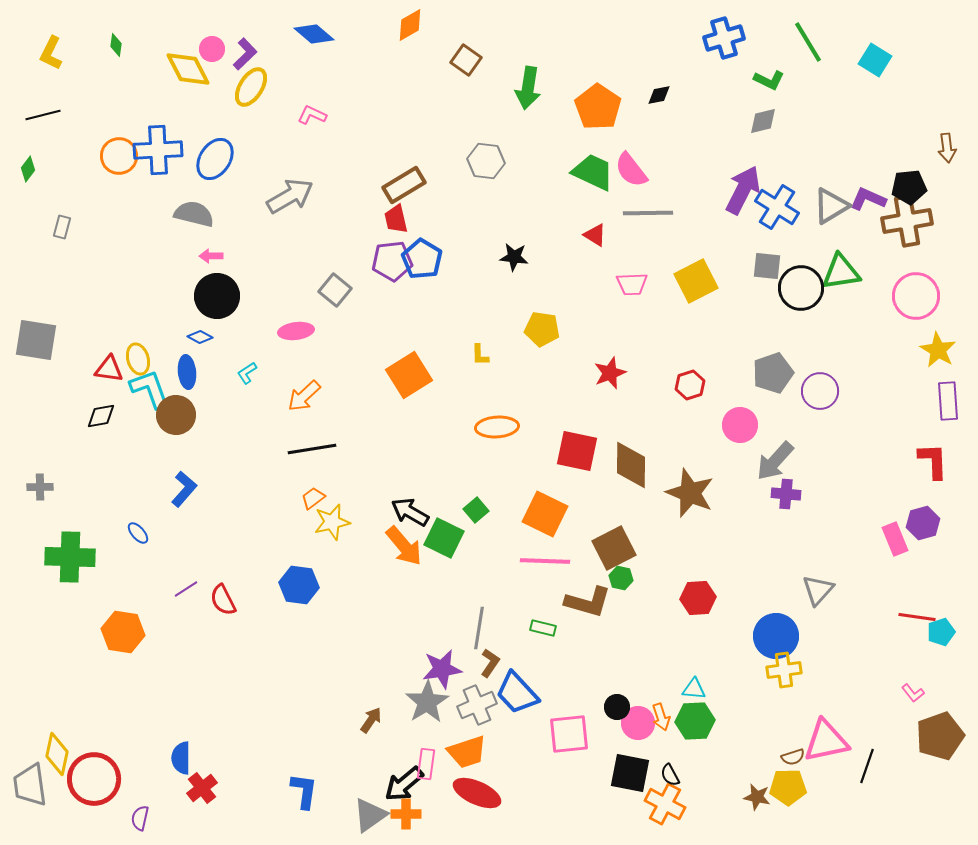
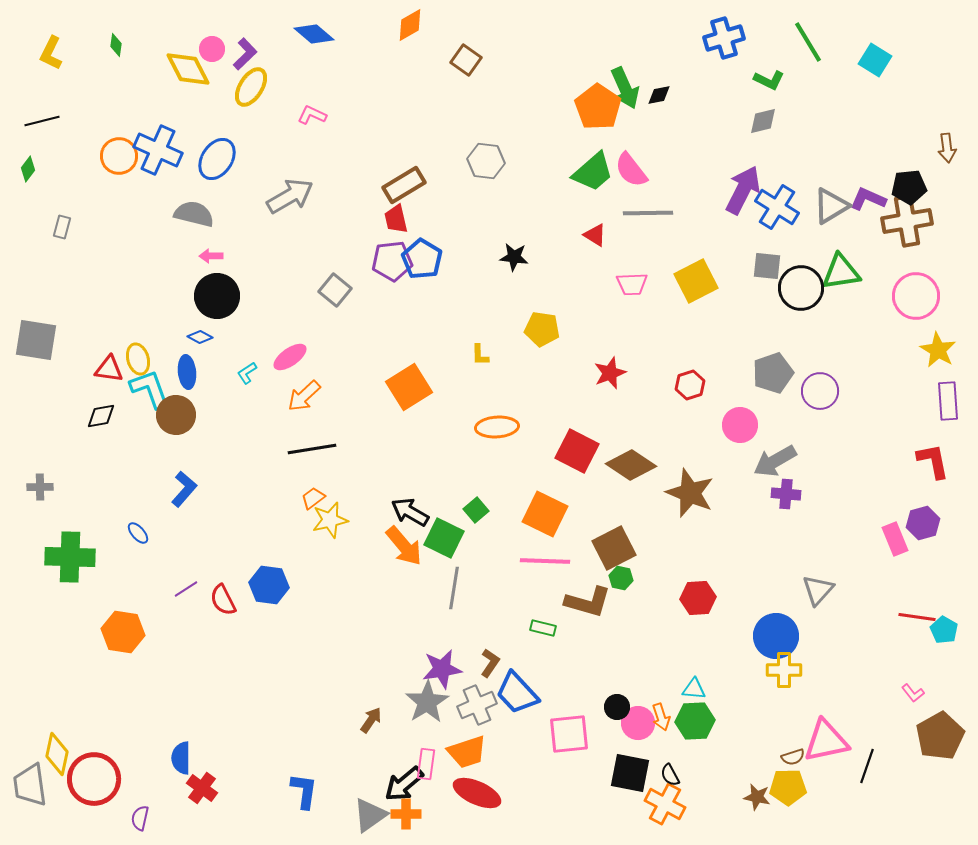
green arrow at (528, 88): moved 97 px right; rotated 33 degrees counterclockwise
black line at (43, 115): moved 1 px left, 6 px down
blue cross at (158, 150): rotated 27 degrees clockwise
blue ellipse at (215, 159): moved 2 px right
green trapezoid at (593, 172): rotated 114 degrees clockwise
pink ellipse at (296, 331): moved 6 px left, 26 px down; rotated 28 degrees counterclockwise
orange square at (409, 375): moved 12 px down
red square at (577, 451): rotated 15 degrees clockwise
gray arrow at (775, 461): rotated 18 degrees clockwise
red L-shape at (933, 461): rotated 9 degrees counterclockwise
brown diamond at (631, 465): rotated 57 degrees counterclockwise
yellow star at (332, 522): moved 2 px left, 2 px up
blue hexagon at (299, 585): moved 30 px left
gray line at (479, 628): moved 25 px left, 40 px up
cyan pentagon at (941, 632): moved 3 px right, 2 px up; rotated 24 degrees counterclockwise
yellow cross at (784, 670): rotated 8 degrees clockwise
brown pentagon at (940, 736): rotated 9 degrees counterclockwise
red cross at (202, 788): rotated 16 degrees counterclockwise
